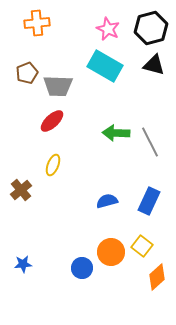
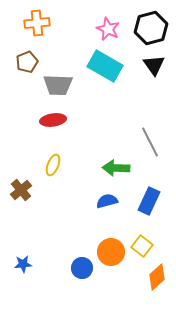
black triangle: rotated 40 degrees clockwise
brown pentagon: moved 11 px up
gray trapezoid: moved 1 px up
red ellipse: moved 1 px right, 1 px up; rotated 35 degrees clockwise
green arrow: moved 35 px down
